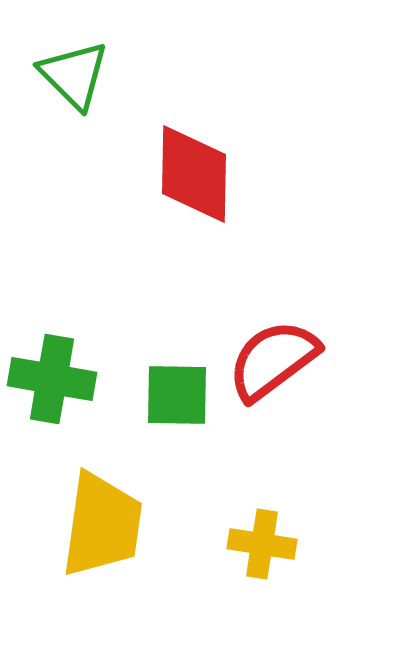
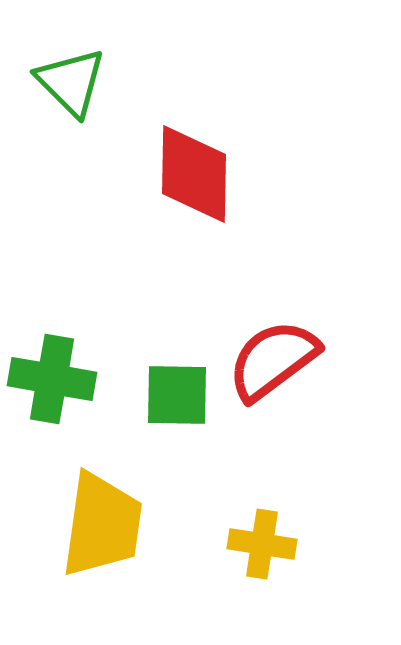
green triangle: moved 3 px left, 7 px down
